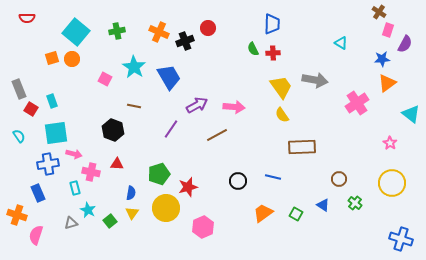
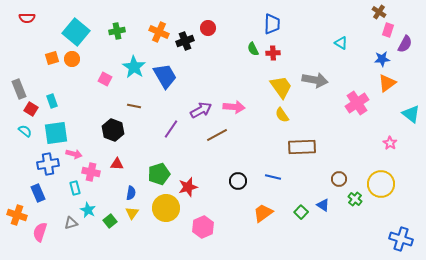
blue trapezoid at (169, 77): moved 4 px left, 1 px up
purple arrow at (197, 105): moved 4 px right, 5 px down
cyan semicircle at (19, 136): moved 6 px right, 5 px up; rotated 16 degrees counterclockwise
yellow circle at (392, 183): moved 11 px left, 1 px down
green cross at (355, 203): moved 4 px up
green square at (296, 214): moved 5 px right, 2 px up; rotated 16 degrees clockwise
pink semicircle at (36, 235): moved 4 px right, 3 px up
